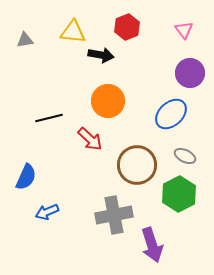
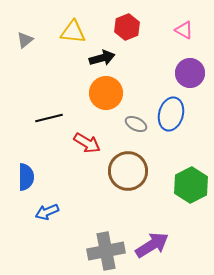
pink triangle: rotated 24 degrees counterclockwise
gray triangle: rotated 30 degrees counterclockwise
black arrow: moved 1 px right, 3 px down; rotated 25 degrees counterclockwise
orange circle: moved 2 px left, 8 px up
blue ellipse: rotated 32 degrees counterclockwise
red arrow: moved 3 px left, 4 px down; rotated 12 degrees counterclockwise
gray ellipse: moved 49 px left, 32 px up
brown circle: moved 9 px left, 6 px down
blue semicircle: rotated 24 degrees counterclockwise
green hexagon: moved 12 px right, 9 px up
gray cross: moved 8 px left, 36 px down
purple arrow: rotated 104 degrees counterclockwise
